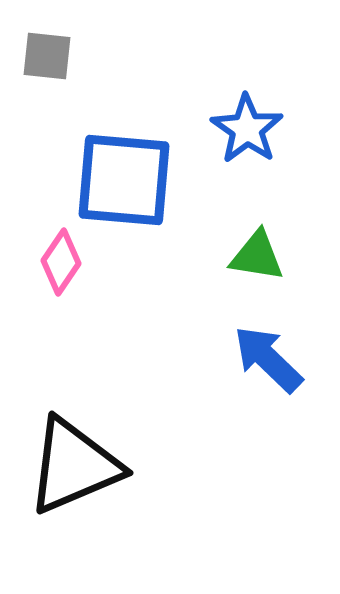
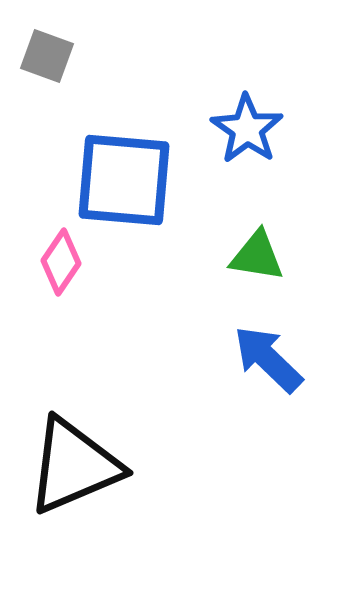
gray square: rotated 14 degrees clockwise
